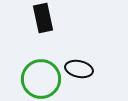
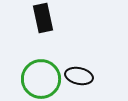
black ellipse: moved 7 px down
